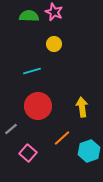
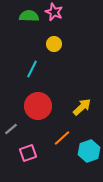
cyan line: moved 2 px up; rotated 48 degrees counterclockwise
yellow arrow: rotated 54 degrees clockwise
pink square: rotated 30 degrees clockwise
